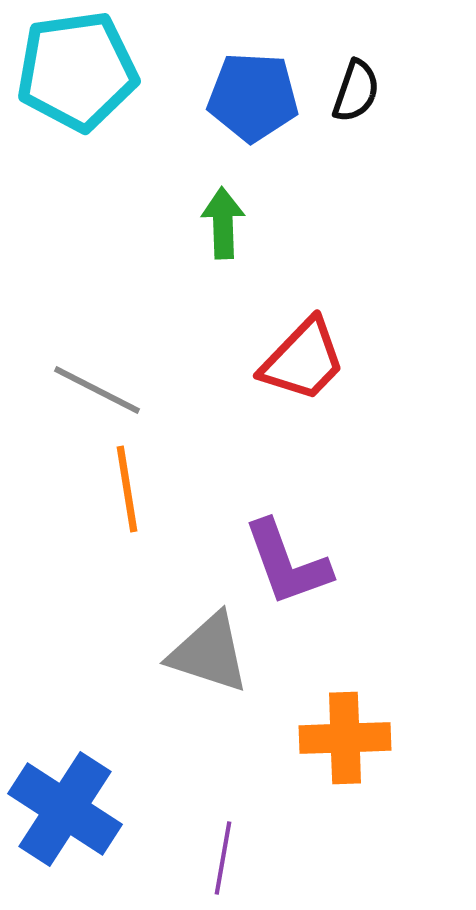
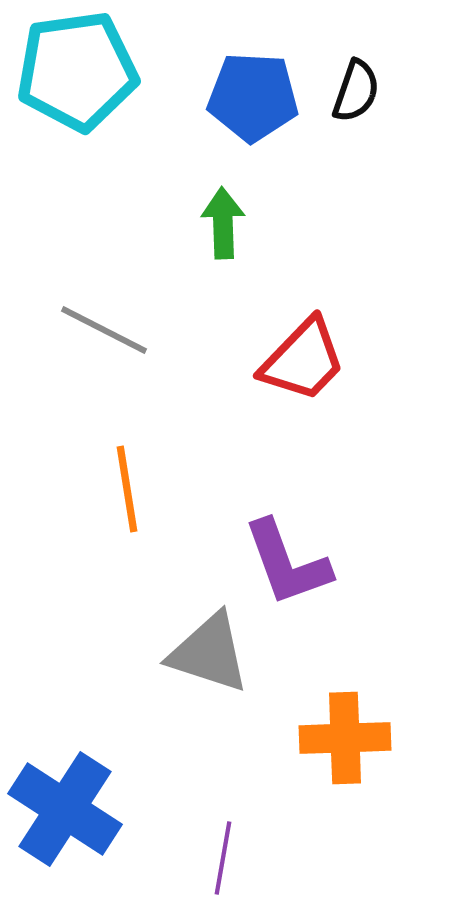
gray line: moved 7 px right, 60 px up
